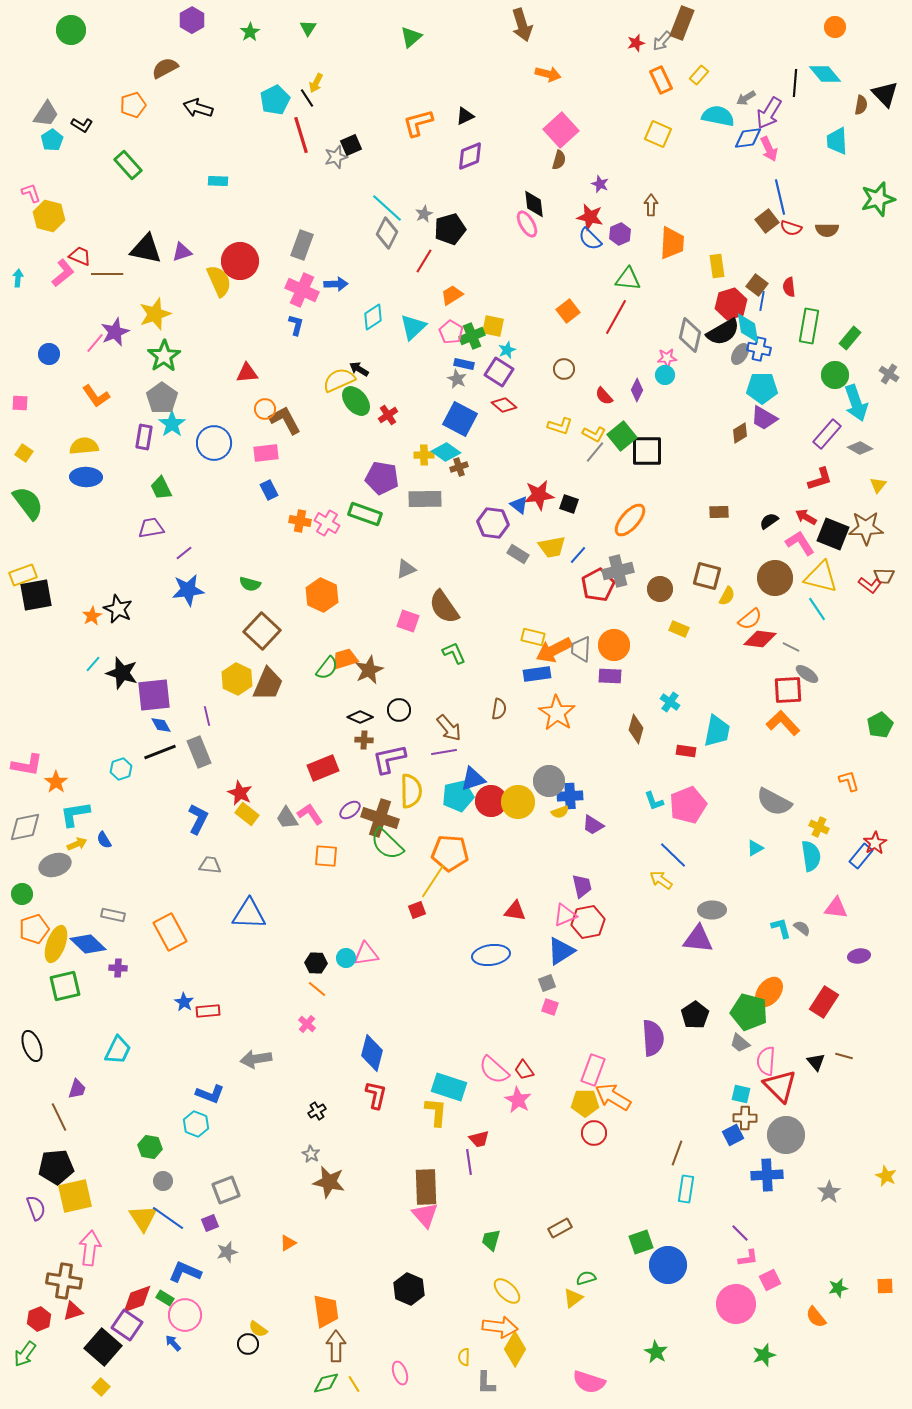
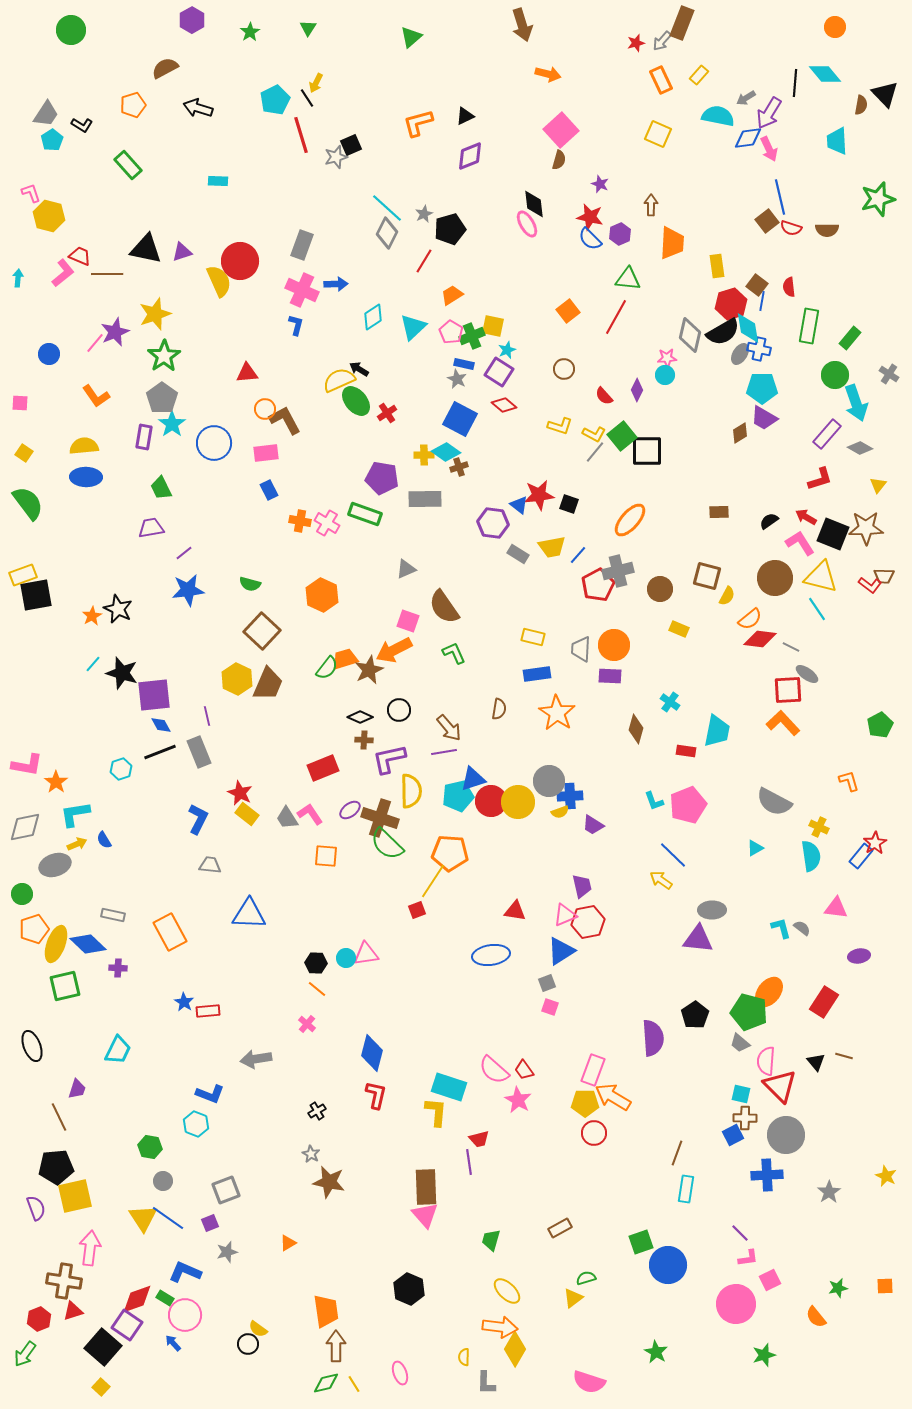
red cross at (388, 415): moved 1 px left, 2 px up
orange arrow at (554, 650): moved 160 px left
